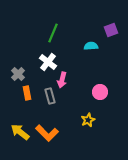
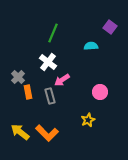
purple square: moved 1 px left, 3 px up; rotated 32 degrees counterclockwise
gray cross: moved 3 px down
pink arrow: rotated 42 degrees clockwise
orange rectangle: moved 1 px right, 1 px up
